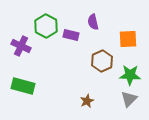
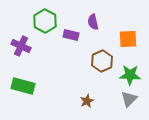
green hexagon: moved 1 px left, 5 px up
